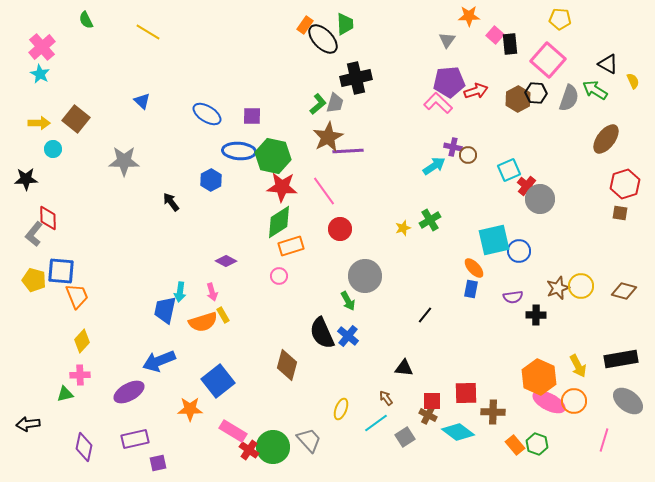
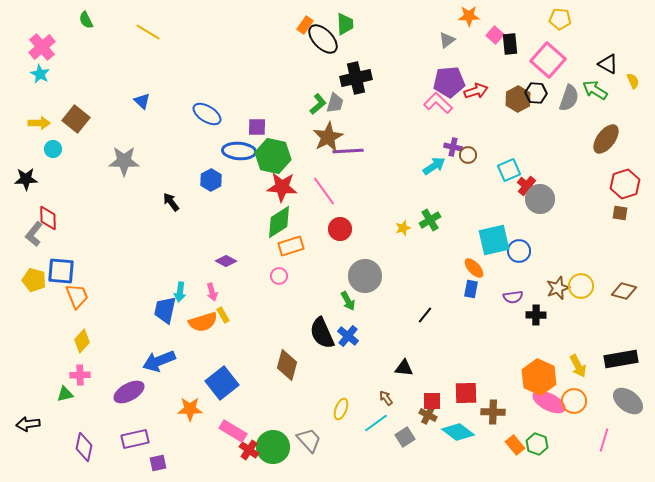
gray triangle at (447, 40): rotated 18 degrees clockwise
purple square at (252, 116): moved 5 px right, 11 px down
blue square at (218, 381): moved 4 px right, 2 px down
